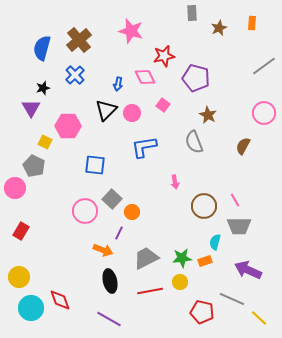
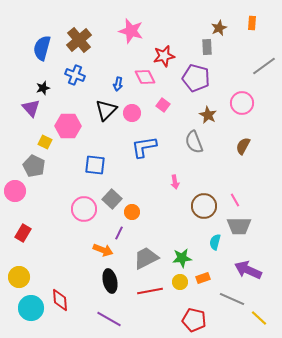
gray rectangle at (192, 13): moved 15 px right, 34 px down
blue cross at (75, 75): rotated 24 degrees counterclockwise
purple triangle at (31, 108): rotated 12 degrees counterclockwise
pink circle at (264, 113): moved 22 px left, 10 px up
pink circle at (15, 188): moved 3 px down
pink circle at (85, 211): moved 1 px left, 2 px up
red rectangle at (21, 231): moved 2 px right, 2 px down
orange rectangle at (205, 261): moved 2 px left, 17 px down
red diamond at (60, 300): rotated 15 degrees clockwise
red pentagon at (202, 312): moved 8 px left, 8 px down
